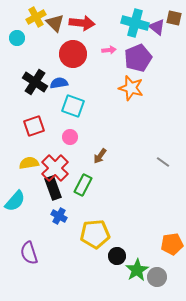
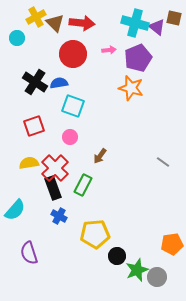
cyan semicircle: moved 9 px down
green star: rotated 10 degrees clockwise
